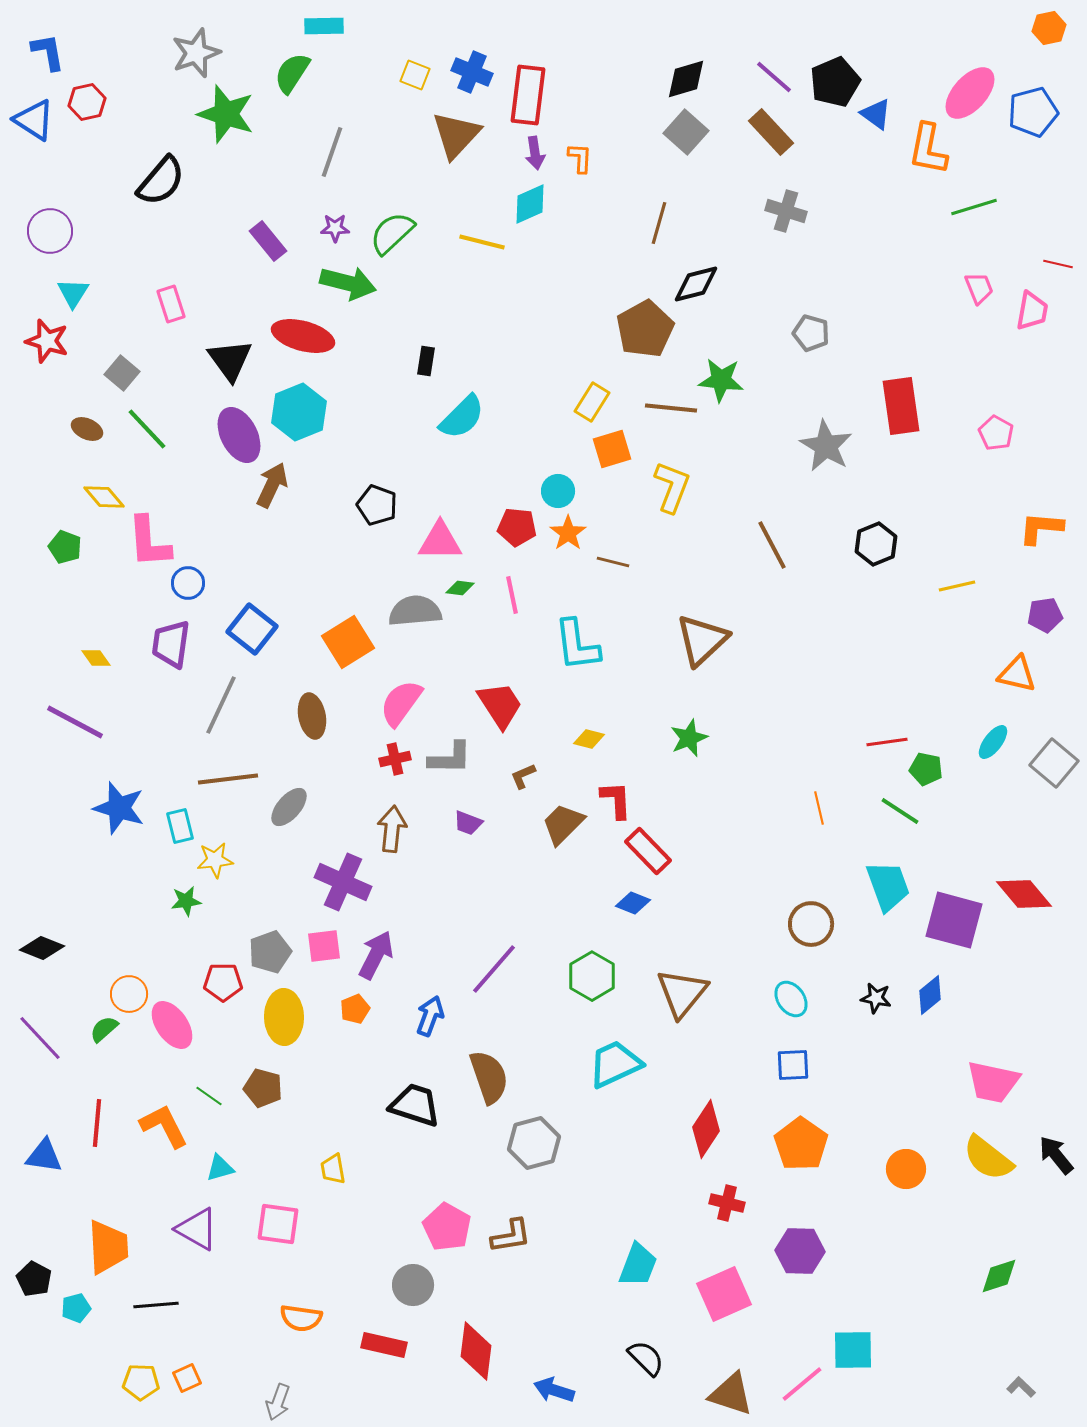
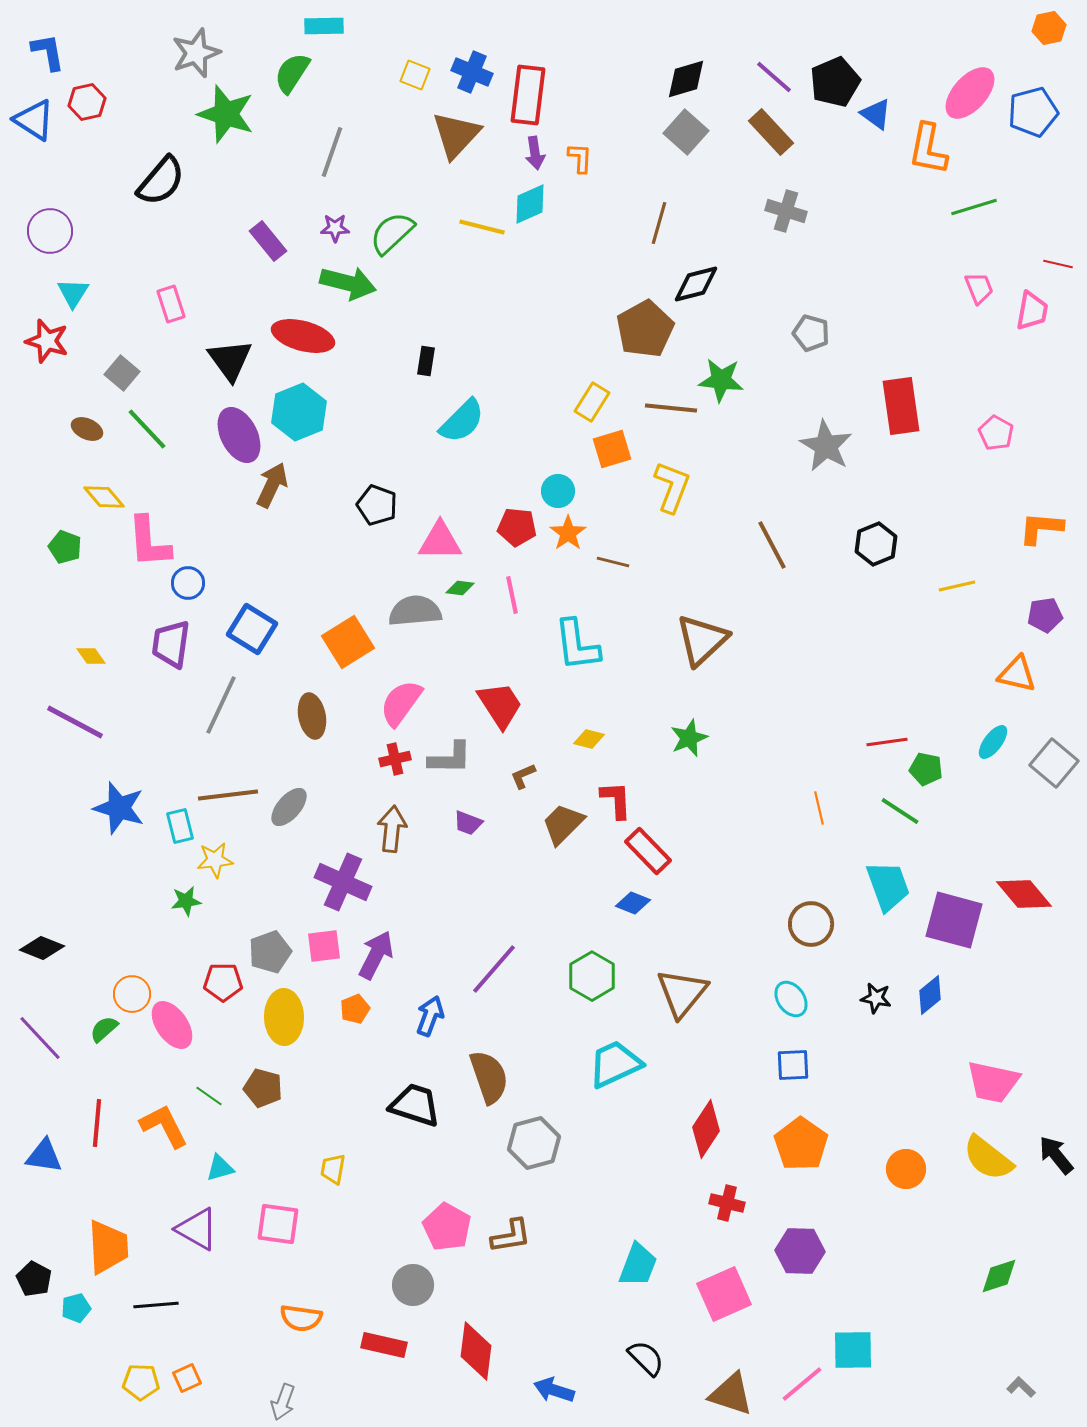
yellow line at (482, 242): moved 15 px up
cyan semicircle at (462, 417): moved 4 px down
blue square at (252, 629): rotated 6 degrees counterclockwise
yellow diamond at (96, 658): moved 5 px left, 2 px up
brown line at (228, 779): moved 16 px down
orange circle at (129, 994): moved 3 px right
yellow trapezoid at (333, 1169): rotated 20 degrees clockwise
gray arrow at (278, 1402): moved 5 px right
